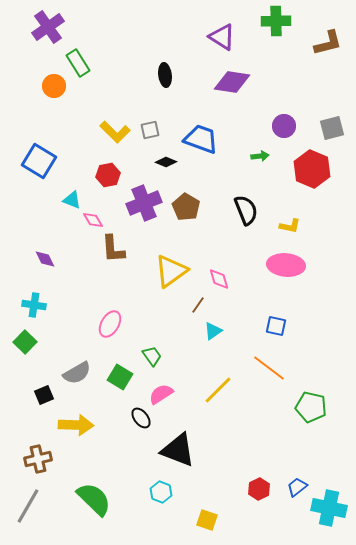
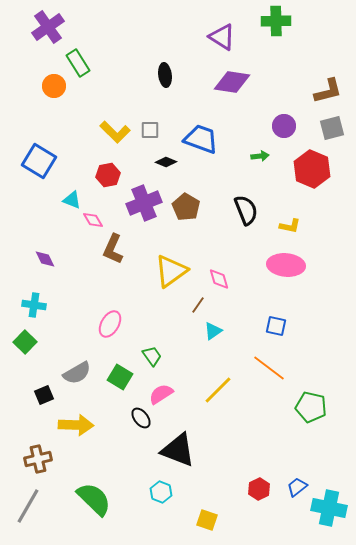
brown L-shape at (328, 43): moved 48 px down
gray square at (150, 130): rotated 12 degrees clockwise
brown L-shape at (113, 249): rotated 28 degrees clockwise
